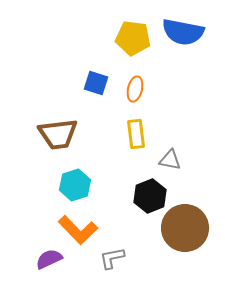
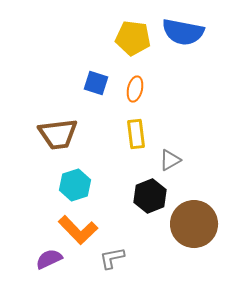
gray triangle: rotated 40 degrees counterclockwise
brown circle: moved 9 px right, 4 px up
